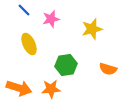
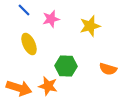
yellow star: moved 2 px left, 3 px up
green hexagon: moved 1 px down; rotated 10 degrees clockwise
orange star: moved 3 px left, 3 px up; rotated 18 degrees clockwise
